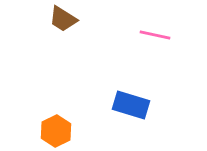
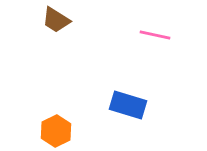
brown trapezoid: moved 7 px left, 1 px down
blue rectangle: moved 3 px left
